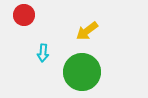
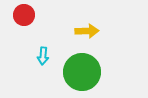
yellow arrow: rotated 145 degrees counterclockwise
cyan arrow: moved 3 px down
